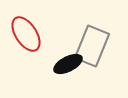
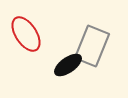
black ellipse: moved 1 px down; rotated 8 degrees counterclockwise
